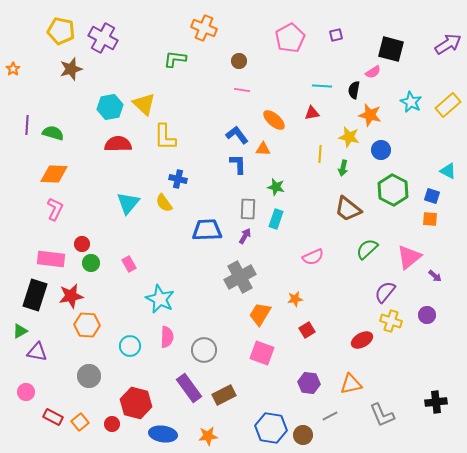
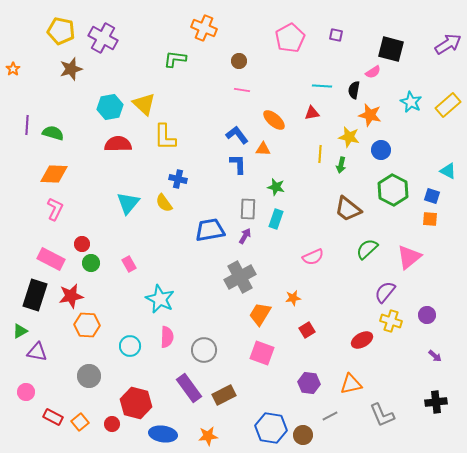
purple square at (336, 35): rotated 24 degrees clockwise
green arrow at (343, 168): moved 2 px left, 3 px up
blue trapezoid at (207, 230): moved 3 px right; rotated 8 degrees counterclockwise
pink rectangle at (51, 259): rotated 20 degrees clockwise
purple arrow at (435, 276): moved 80 px down
orange star at (295, 299): moved 2 px left, 1 px up
